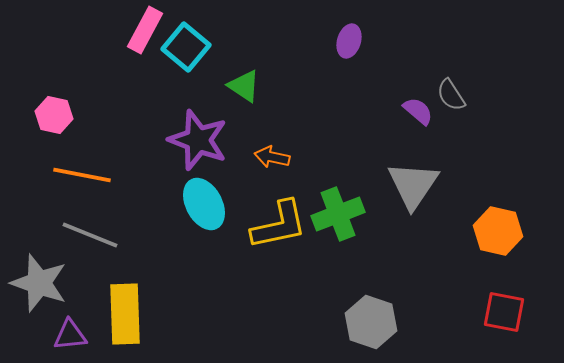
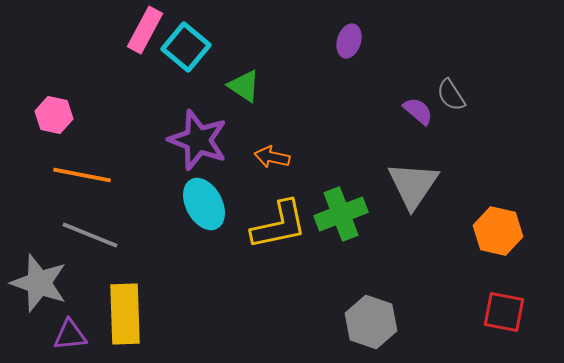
green cross: moved 3 px right
